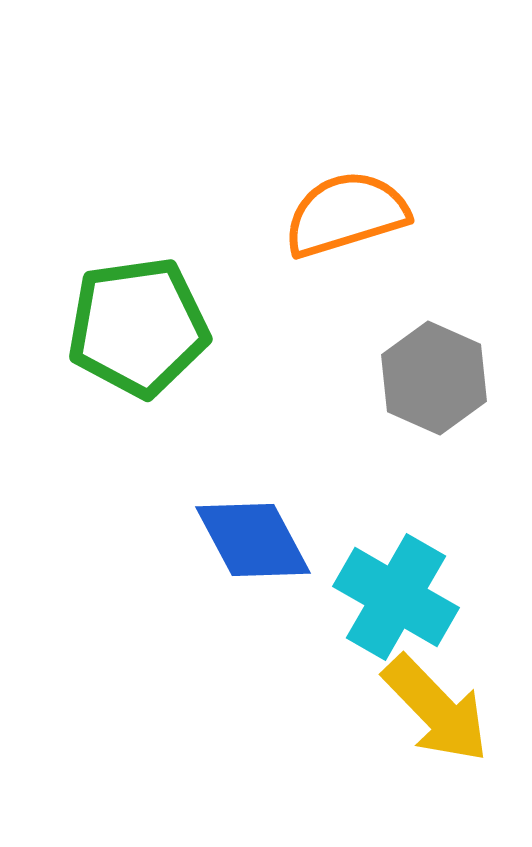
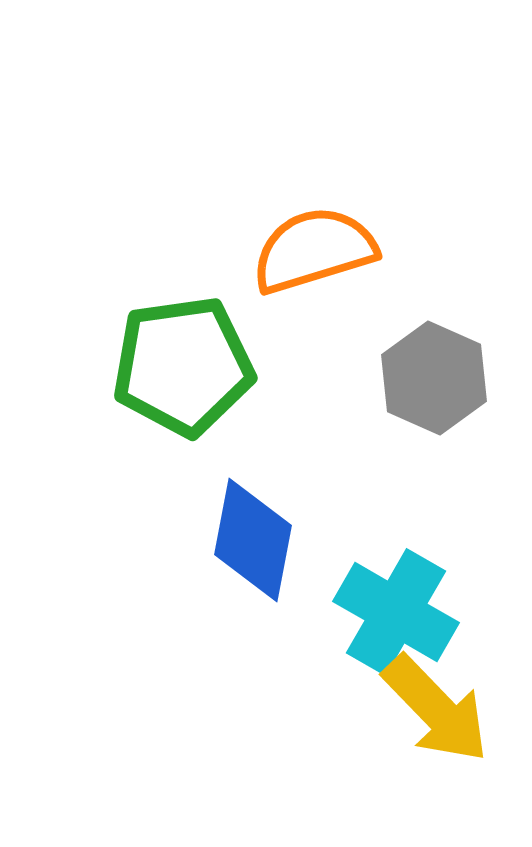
orange semicircle: moved 32 px left, 36 px down
green pentagon: moved 45 px right, 39 px down
blue diamond: rotated 39 degrees clockwise
cyan cross: moved 15 px down
